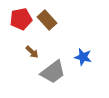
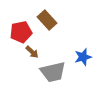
red pentagon: moved 13 px down
blue star: rotated 30 degrees counterclockwise
gray trapezoid: rotated 24 degrees clockwise
